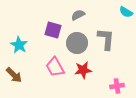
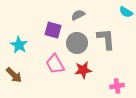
gray L-shape: rotated 10 degrees counterclockwise
pink trapezoid: moved 3 px up
